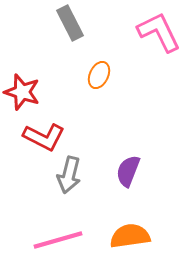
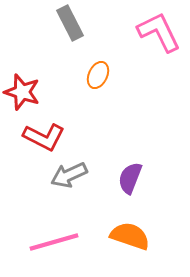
orange ellipse: moved 1 px left
purple semicircle: moved 2 px right, 7 px down
gray arrow: rotated 51 degrees clockwise
orange semicircle: rotated 27 degrees clockwise
pink line: moved 4 px left, 2 px down
